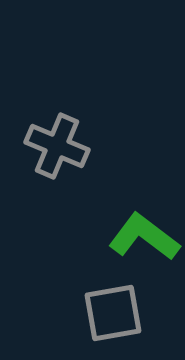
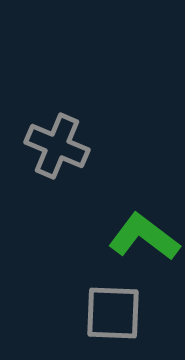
gray square: rotated 12 degrees clockwise
